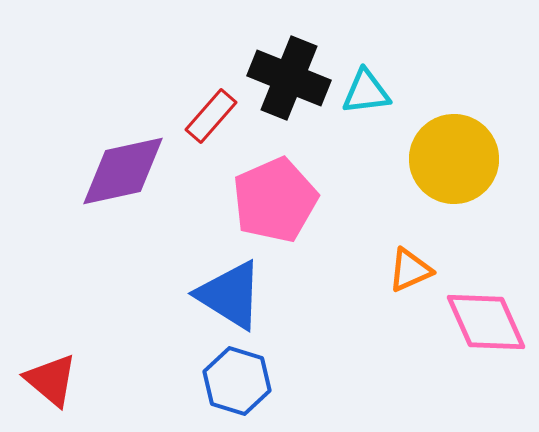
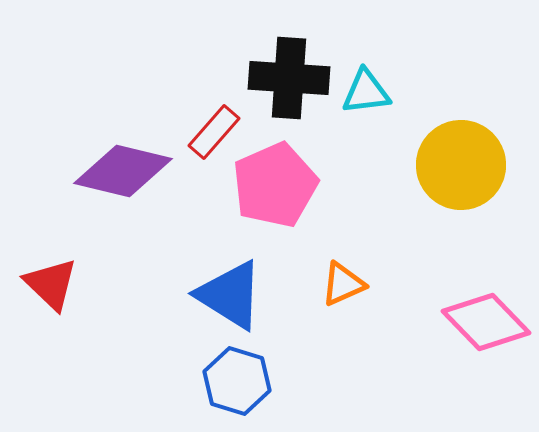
black cross: rotated 18 degrees counterclockwise
red rectangle: moved 3 px right, 16 px down
yellow circle: moved 7 px right, 6 px down
purple diamond: rotated 26 degrees clockwise
pink pentagon: moved 15 px up
orange triangle: moved 67 px left, 14 px down
pink diamond: rotated 20 degrees counterclockwise
red triangle: moved 96 px up; rotated 4 degrees clockwise
